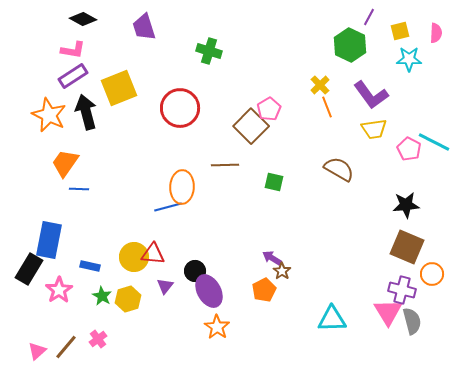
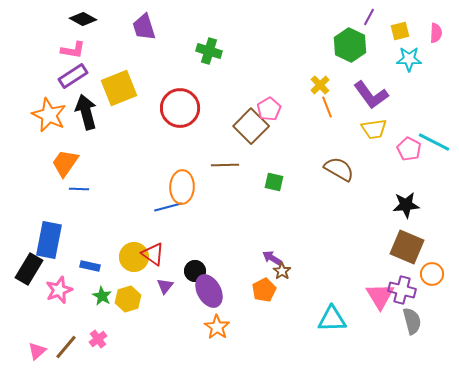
red triangle at (153, 254): rotated 30 degrees clockwise
pink star at (59, 290): rotated 12 degrees clockwise
pink triangle at (388, 312): moved 8 px left, 16 px up
